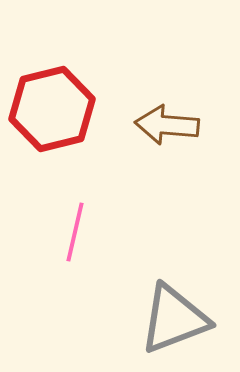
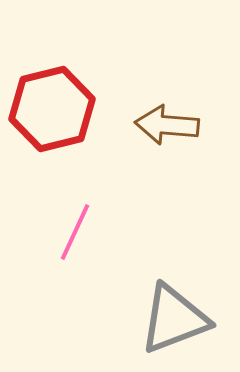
pink line: rotated 12 degrees clockwise
